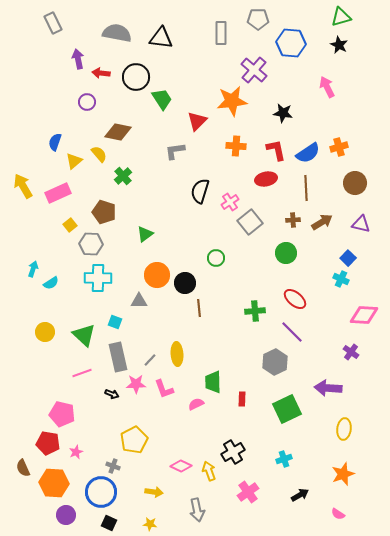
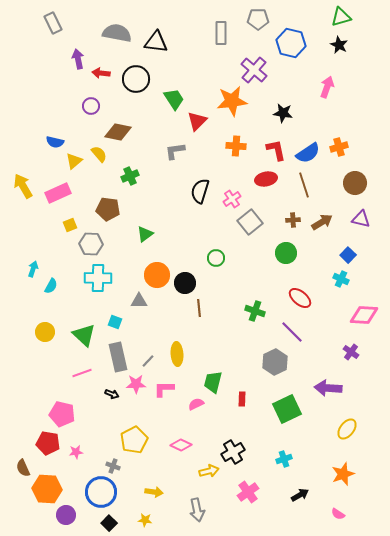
black triangle at (161, 38): moved 5 px left, 4 px down
blue hexagon at (291, 43): rotated 8 degrees clockwise
black circle at (136, 77): moved 2 px down
pink arrow at (327, 87): rotated 45 degrees clockwise
green trapezoid at (162, 99): moved 12 px right
purple circle at (87, 102): moved 4 px right, 4 px down
blue semicircle at (55, 142): rotated 96 degrees counterclockwise
green cross at (123, 176): moved 7 px right; rotated 18 degrees clockwise
brown line at (306, 188): moved 2 px left, 3 px up; rotated 15 degrees counterclockwise
pink cross at (230, 202): moved 2 px right, 3 px up
brown pentagon at (104, 212): moved 4 px right, 3 px up; rotated 10 degrees counterclockwise
purple triangle at (361, 224): moved 5 px up
yellow square at (70, 225): rotated 16 degrees clockwise
blue square at (348, 258): moved 3 px up
cyan semicircle at (51, 283): moved 3 px down; rotated 28 degrees counterclockwise
red ellipse at (295, 299): moved 5 px right, 1 px up
green cross at (255, 311): rotated 24 degrees clockwise
gray line at (150, 360): moved 2 px left, 1 px down
green trapezoid at (213, 382): rotated 15 degrees clockwise
pink L-shape at (164, 389): rotated 110 degrees clockwise
yellow ellipse at (344, 429): moved 3 px right; rotated 30 degrees clockwise
pink star at (76, 452): rotated 16 degrees clockwise
pink diamond at (181, 466): moved 21 px up
yellow arrow at (209, 471): rotated 96 degrees clockwise
orange hexagon at (54, 483): moved 7 px left, 6 px down
black square at (109, 523): rotated 21 degrees clockwise
yellow star at (150, 524): moved 5 px left, 4 px up
